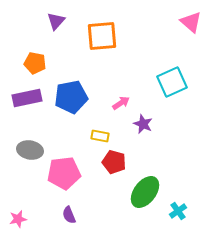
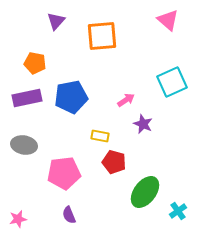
pink triangle: moved 23 px left, 2 px up
pink arrow: moved 5 px right, 3 px up
gray ellipse: moved 6 px left, 5 px up
